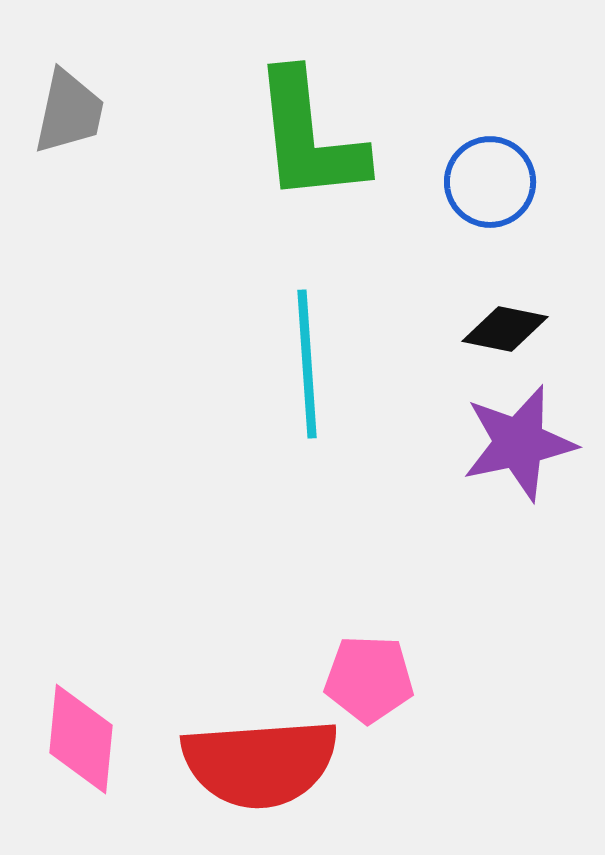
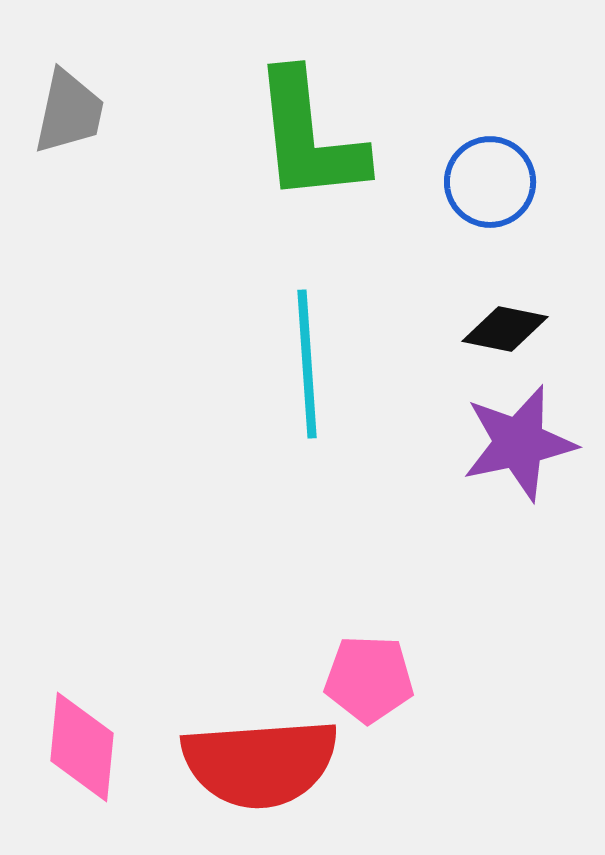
pink diamond: moved 1 px right, 8 px down
